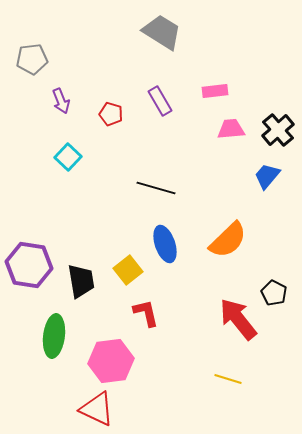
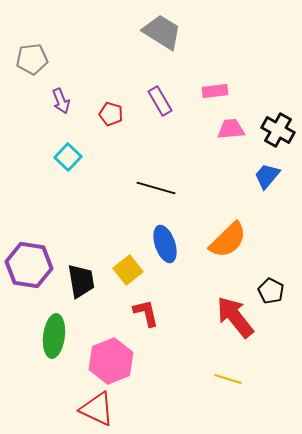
black cross: rotated 20 degrees counterclockwise
black pentagon: moved 3 px left, 2 px up
red arrow: moved 3 px left, 2 px up
pink hexagon: rotated 15 degrees counterclockwise
